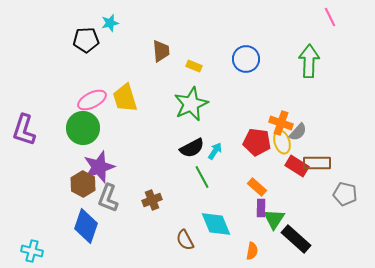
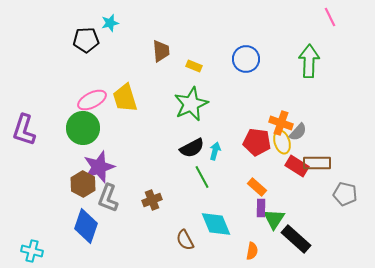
cyan arrow: rotated 18 degrees counterclockwise
